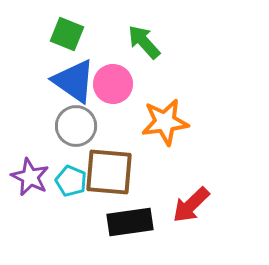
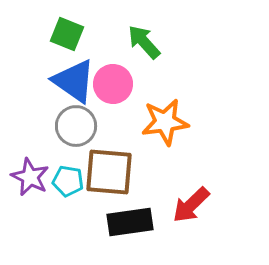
cyan pentagon: moved 3 px left; rotated 12 degrees counterclockwise
